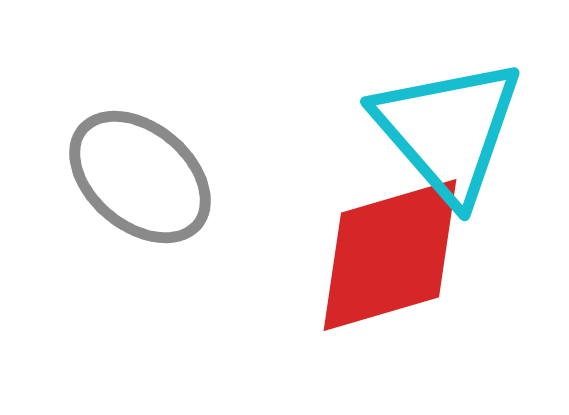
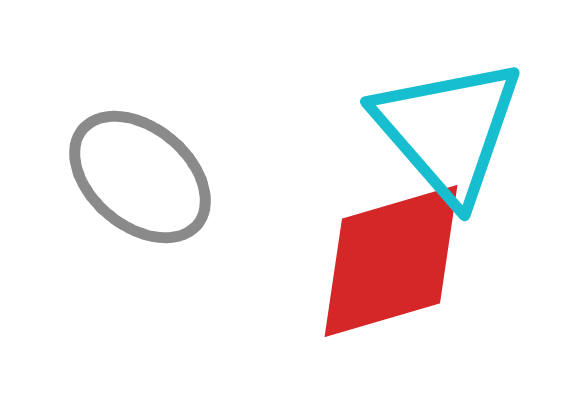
red diamond: moved 1 px right, 6 px down
